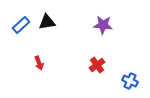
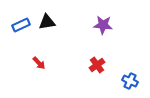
blue rectangle: rotated 18 degrees clockwise
red arrow: rotated 24 degrees counterclockwise
